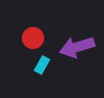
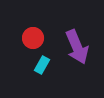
purple arrow: rotated 96 degrees counterclockwise
